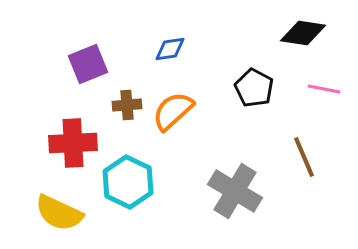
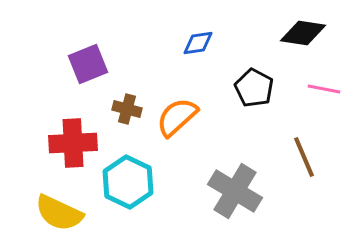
blue diamond: moved 28 px right, 6 px up
brown cross: moved 4 px down; rotated 20 degrees clockwise
orange semicircle: moved 4 px right, 6 px down
